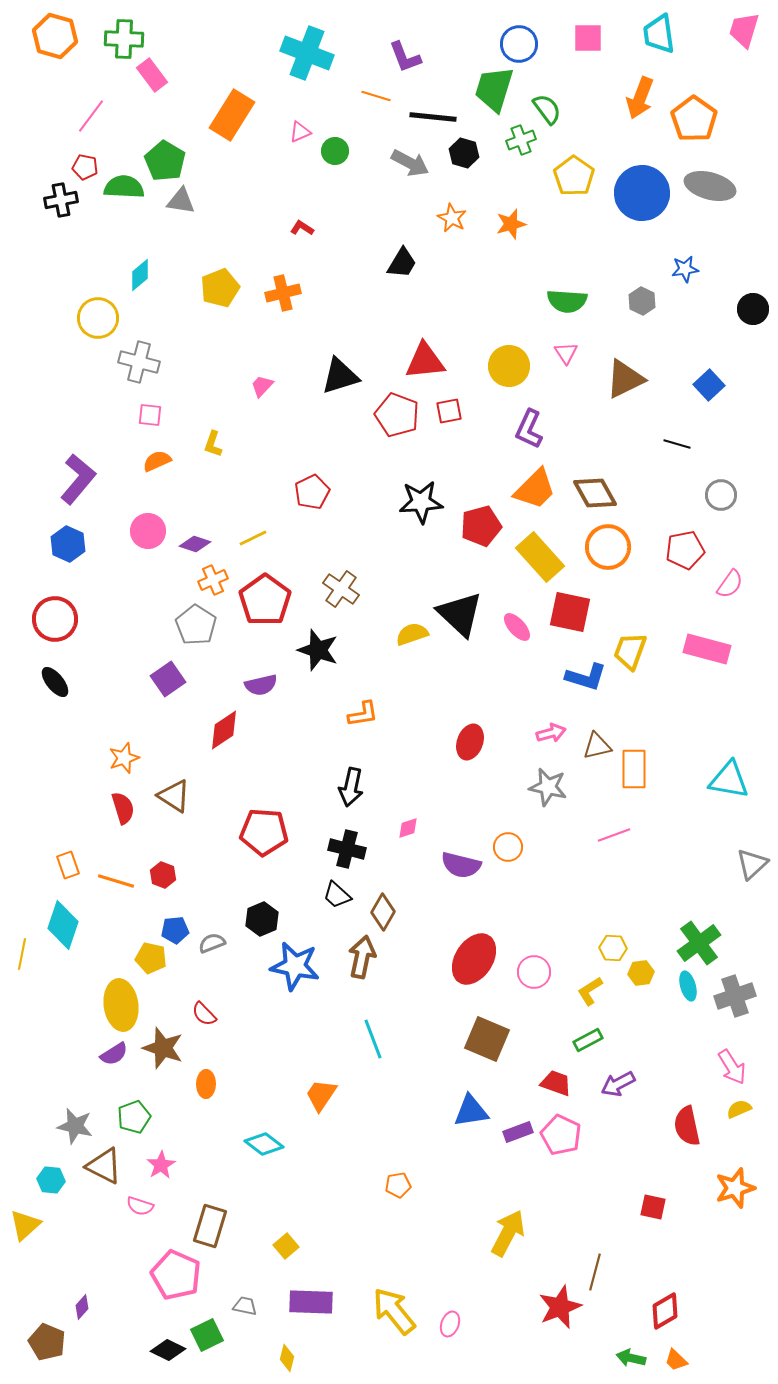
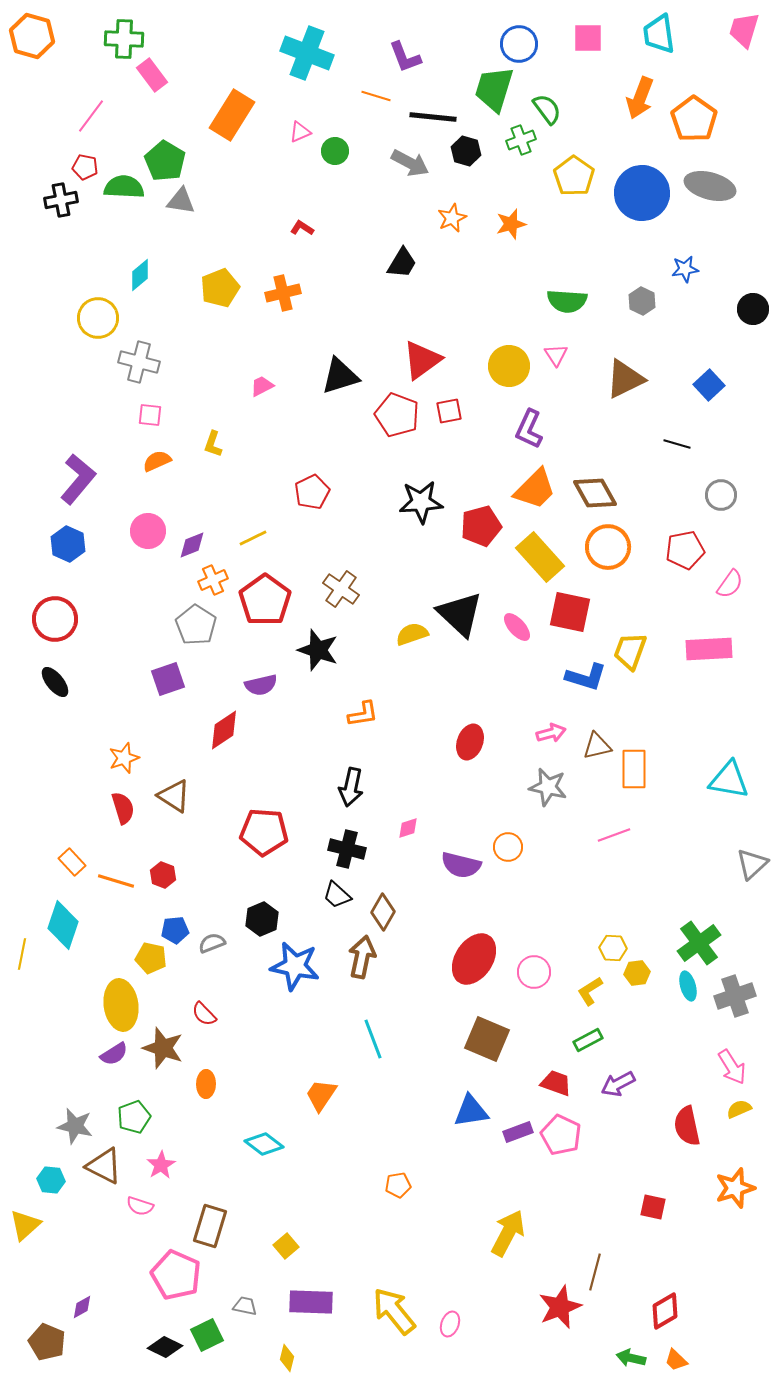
orange hexagon at (55, 36): moved 23 px left
black hexagon at (464, 153): moved 2 px right, 2 px up
orange star at (452, 218): rotated 20 degrees clockwise
pink triangle at (566, 353): moved 10 px left, 2 px down
red triangle at (425, 361): moved 3 px left, 1 px up; rotated 30 degrees counterclockwise
pink trapezoid at (262, 386): rotated 20 degrees clockwise
purple diamond at (195, 544): moved 3 px left, 1 px down; rotated 40 degrees counterclockwise
pink rectangle at (707, 649): moved 2 px right; rotated 18 degrees counterclockwise
purple square at (168, 679): rotated 16 degrees clockwise
orange rectangle at (68, 865): moved 4 px right, 3 px up; rotated 24 degrees counterclockwise
yellow hexagon at (641, 973): moved 4 px left
purple diamond at (82, 1307): rotated 20 degrees clockwise
black diamond at (168, 1350): moved 3 px left, 3 px up
